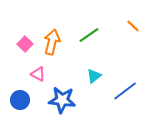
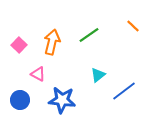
pink square: moved 6 px left, 1 px down
cyan triangle: moved 4 px right, 1 px up
blue line: moved 1 px left
